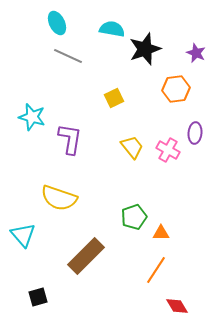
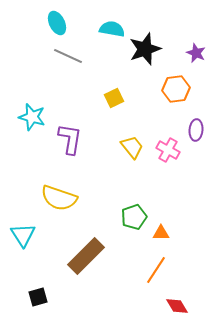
purple ellipse: moved 1 px right, 3 px up
cyan triangle: rotated 8 degrees clockwise
